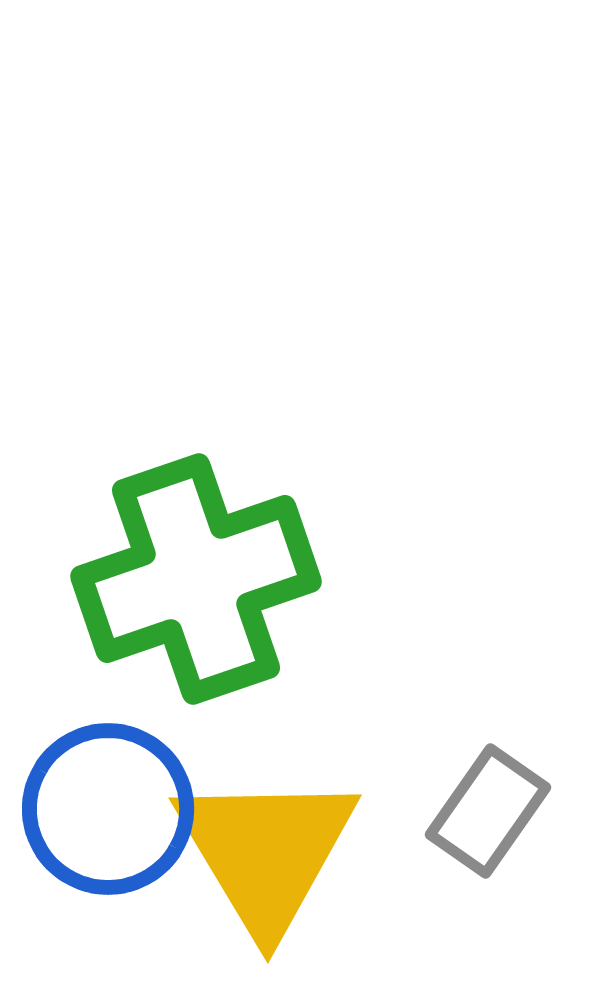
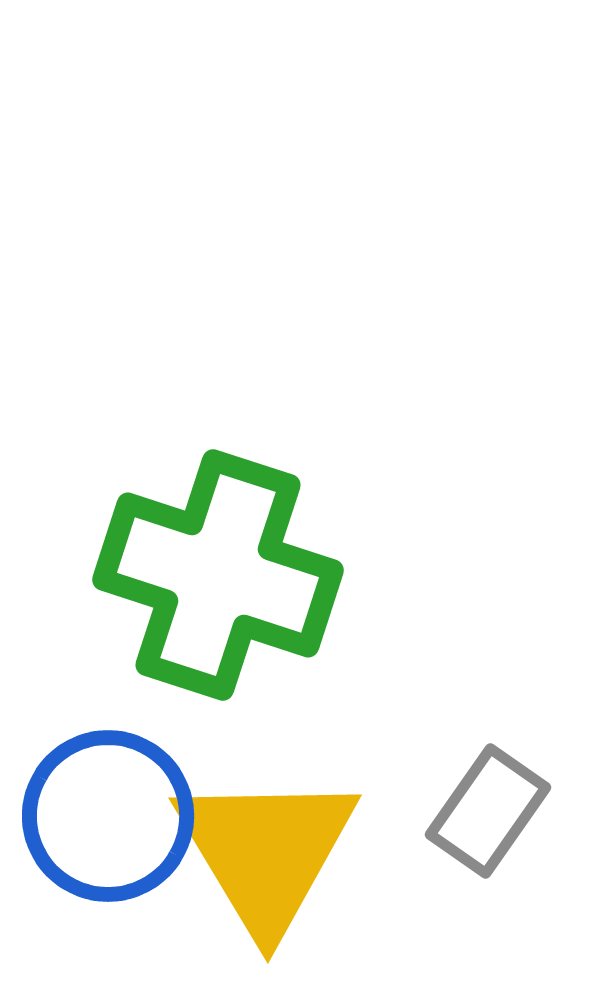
green cross: moved 22 px right, 4 px up; rotated 37 degrees clockwise
blue circle: moved 7 px down
